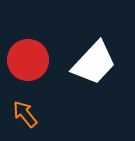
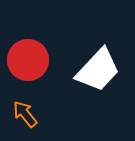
white trapezoid: moved 4 px right, 7 px down
